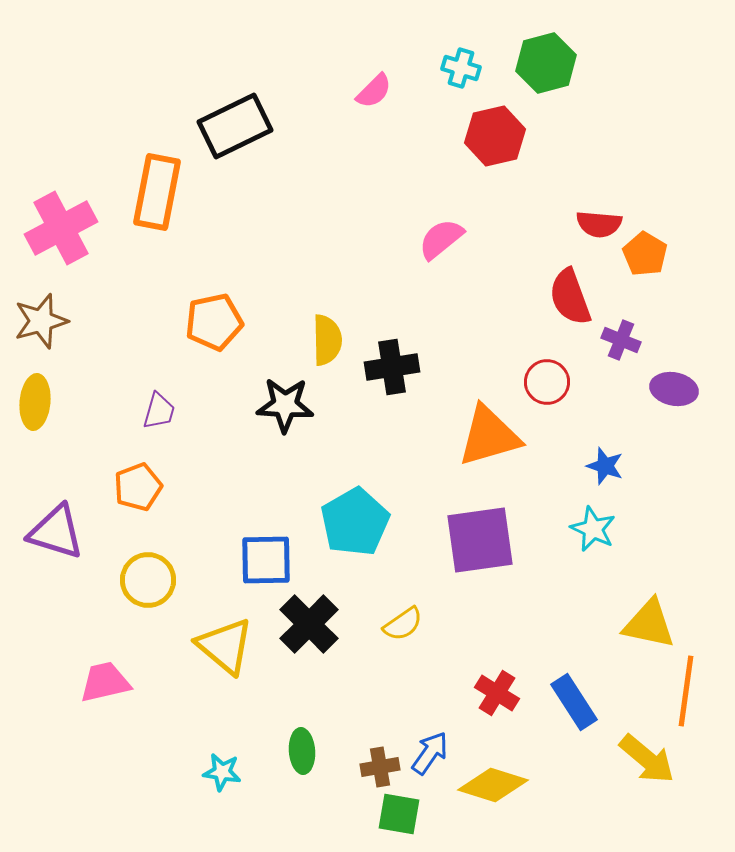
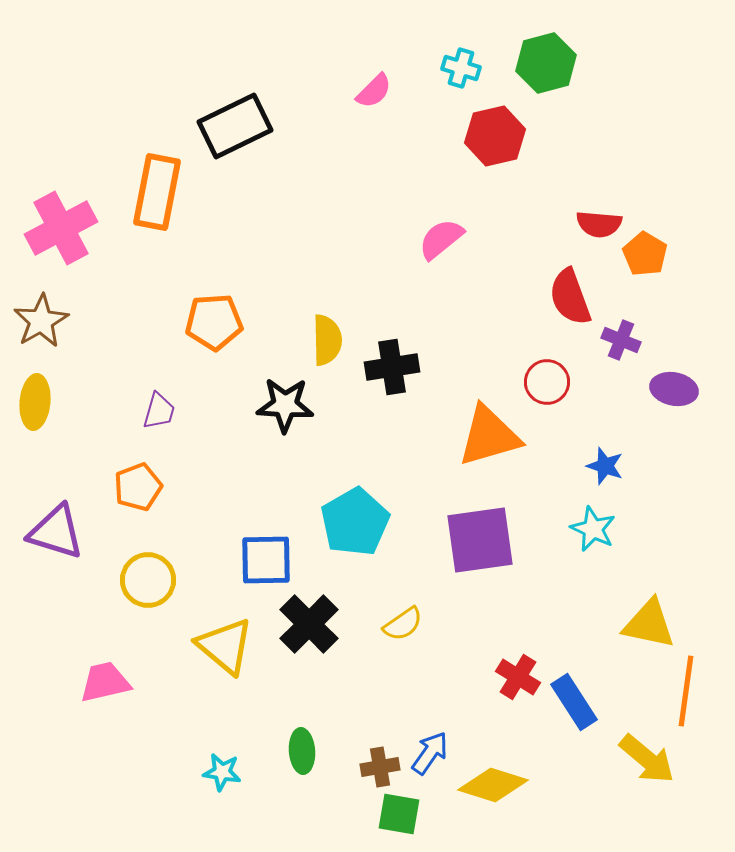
brown star at (41, 321): rotated 14 degrees counterclockwise
orange pentagon at (214, 322): rotated 8 degrees clockwise
red cross at (497, 693): moved 21 px right, 16 px up
